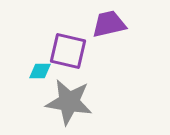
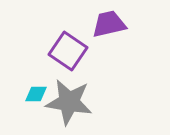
purple square: rotated 21 degrees clockwise
cyan diamond: moved 4 px left, 23 px down
